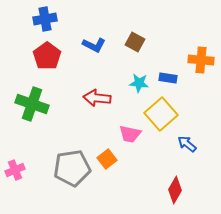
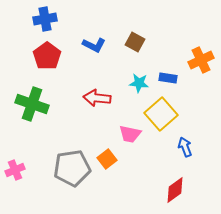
orange cross: rotated 30 degrees counterclockwise
blue arrow: moved 2 px left, 3 px down; rotated 30 degrees clockwise
red diamond: rotated 24 degrees clockwise
